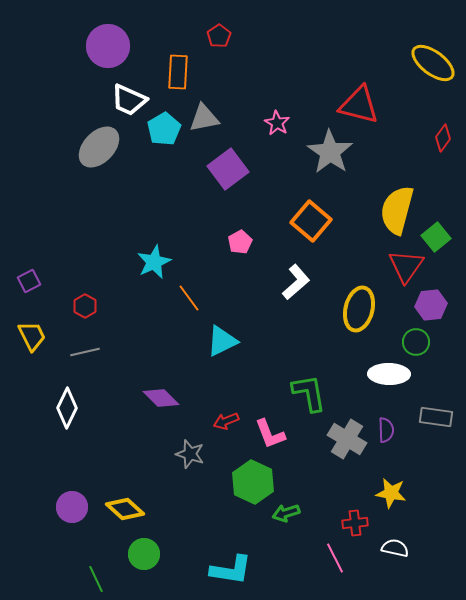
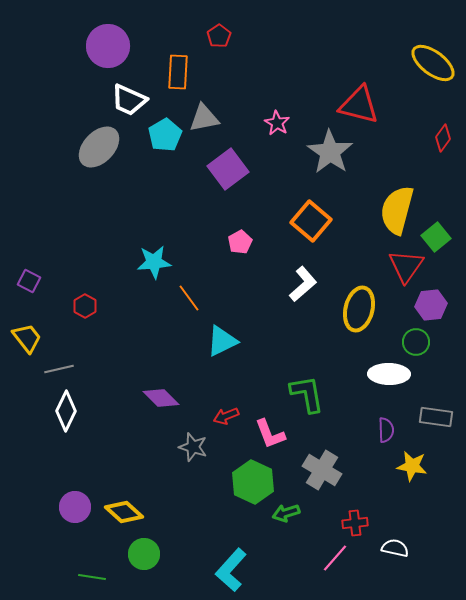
cyan pentagon at (164, 129): moved 1 px right, 6 px down
cyan star at (154, 262): rotated 20 degrees clockwise
purple square at (29, 281): rotated 35 degrees counterclockwise
white L-shape at (296, 282): moved 7 px right, 2 px down
yellow trapezoid at (32, 336): moved 5 px left, 2 px down; rotated 12 degrees counterclockwise
gray line at (85, 352): moved 26 px left, 17 px down
green L-shape at (309, 393): moved 2 px left, 1 px down
white diamond at (67, 408): moved 1 px left, 3 px down
red arrow at (226, 421): moved 5 px up
gray cross at (347, 439): moved 25 px left, 31 px down
gray star at (190, 454): moved 3 px right, 7 px up
yellow star at (391, 493): moved 21 px right, 27 px up
purple circle at (72, 507): moved 3 px right
yellow diamond at (125, 509): moved 1 px left, 3 px down
pink line at (335, 558): rotated 68 degrees clockwise
cyan L-shape at (231, 570): rotated 123 degrees clockwise
green line at (96, 579): moved 4 px left, 2 px up; rotated 56 degrees counterclockwise
